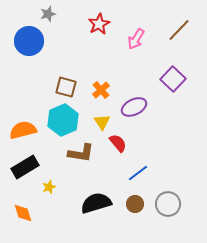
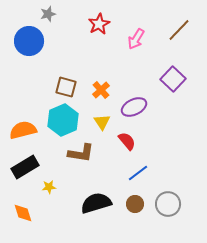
red semicircle: moved 9 px right, 2 px up
yellow star: rotated 16 degrees clockwise
